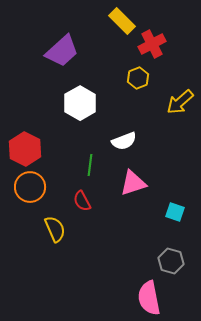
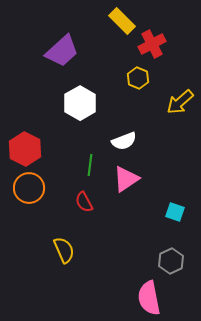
yellow hexagon: rotated 15 degrees counterclockwise
pink triangle: moved 7 px left, 4 px up; rotated 16 degrees counterclockwise
orange circle: moved 1 px left, 1 px down
red semicircle: moved 2 px right, 1 px down
yellow semicircle: moved 9 px right, 21 px down
gray hexagon: rotated 20 degrees clockwise
